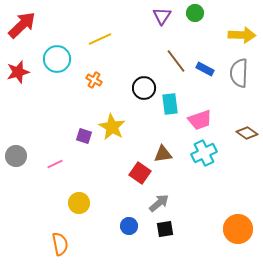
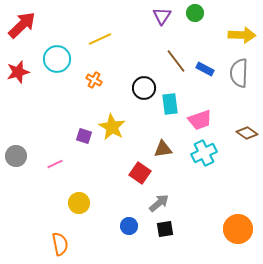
brown triangle: moved 5 px up
